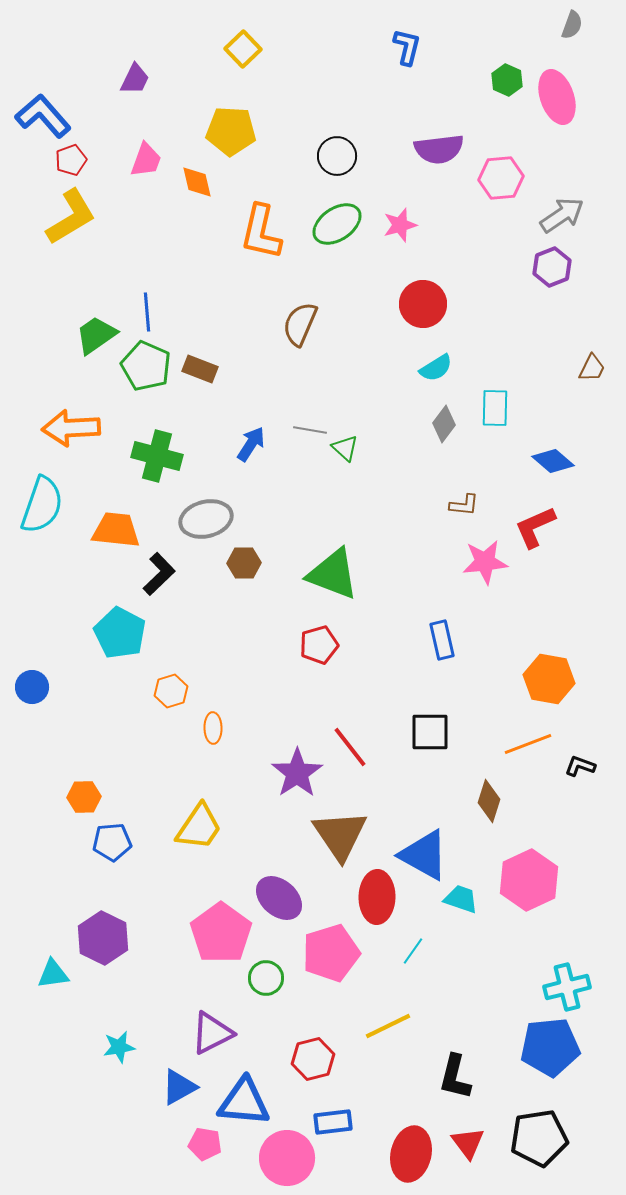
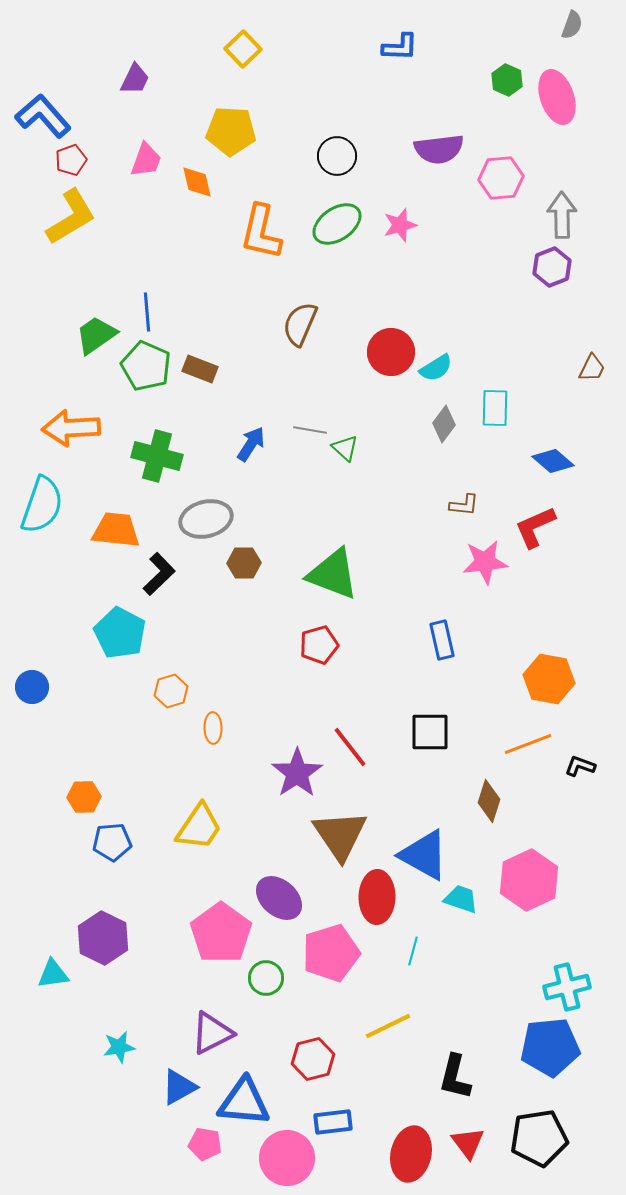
blue L-shape at (407, 47): moved 7 px left; rotated 78 degrees clockwise
gray arrow at (562, 215): rotated 57 degrees counterclockwise
red circle at (423, 304): moved 32 px left, 48 px down
cyan line at (413, 951): rotated 20 degrees counterclockwise
